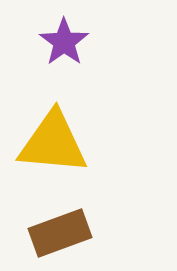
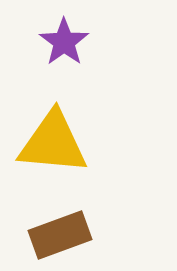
brown rectangle: moved 2 px down
